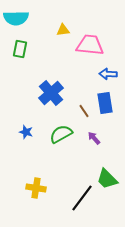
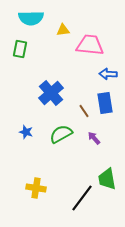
cyan semicircle: moved 15 px right
green trapezoid: rotated 35 degrees clockwise
